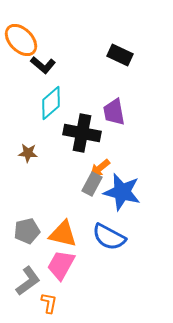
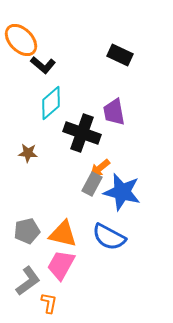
black cross: rotated 9 degrees clockwise
